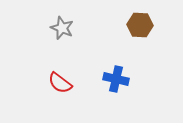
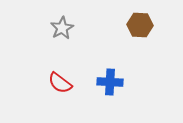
gray star: rotated 20 degrees clockwise
blue cross: moved 6 px left, 3 px down; rotated 10 degrees counterclockwise
